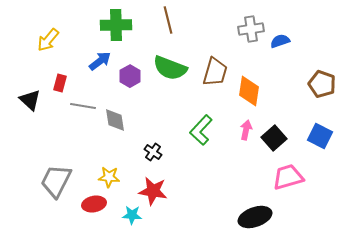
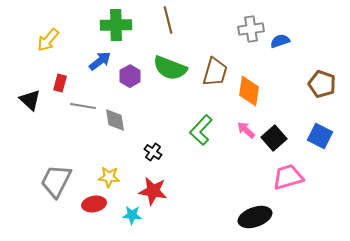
pink arrow: rotated 60 degrees counterclockwise
